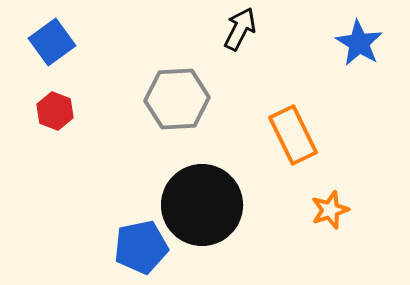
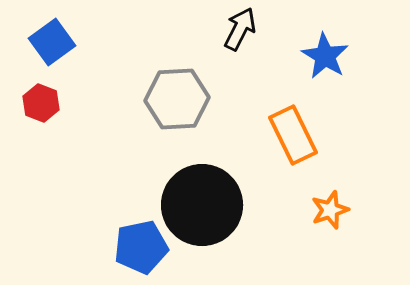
blue star: moved 34 px left, 13 px down
red hexagon: moved 14 px left, 8 px up
